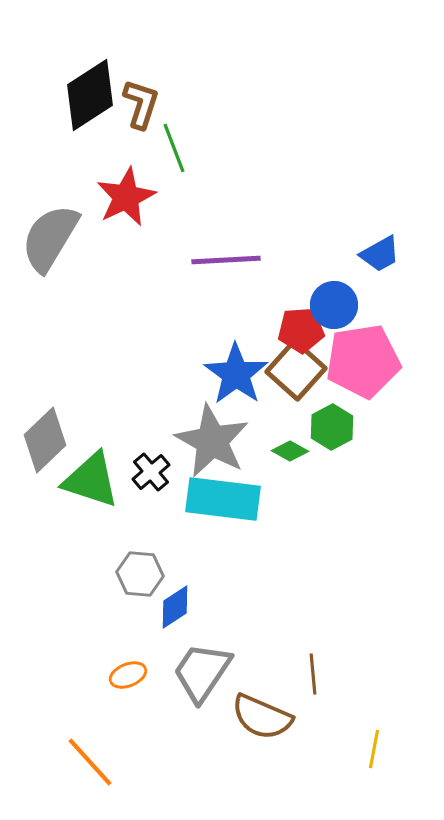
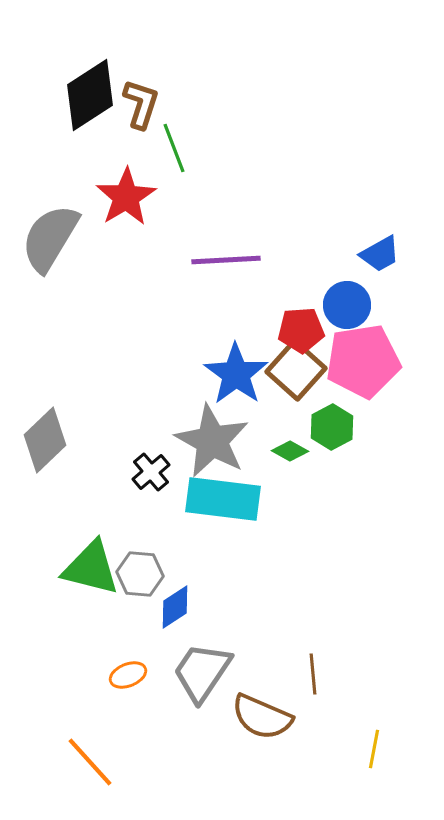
red star: rotated 6 degrees counterclockwise
blue circle: moved 13 px right
green triangle: moved 88 px down; rotated 4 degrees counterclockwise
